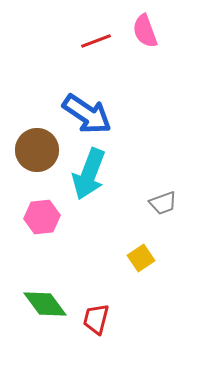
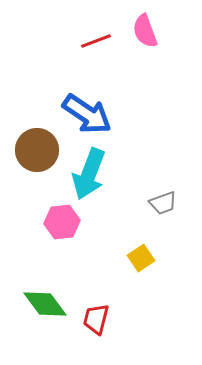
pink hexagon: moved 20 px right, 5 px down
